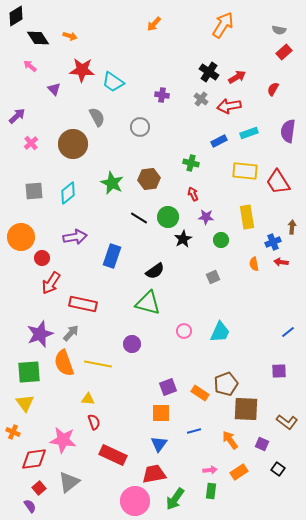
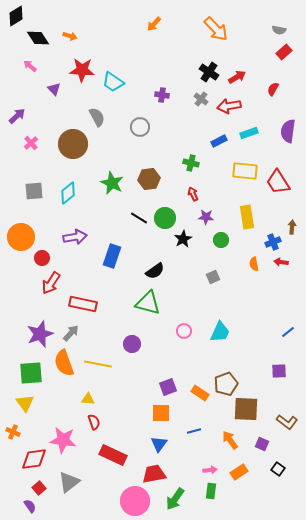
orange arrow at (223, 25): moved 7 px left, 4 px down; rotated 104 degrees clockwise
green circle at (168, 217): moved 3 px left, 1 px down
green square at (29, 372): moved 2 px right, 1 px down
